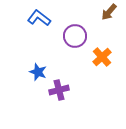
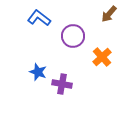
brown arrow: moved 2 px down
purple circle: moved 2 px left
purple cross: moved 3 px right, 6 px up; rotated 24 degrees clockwise
